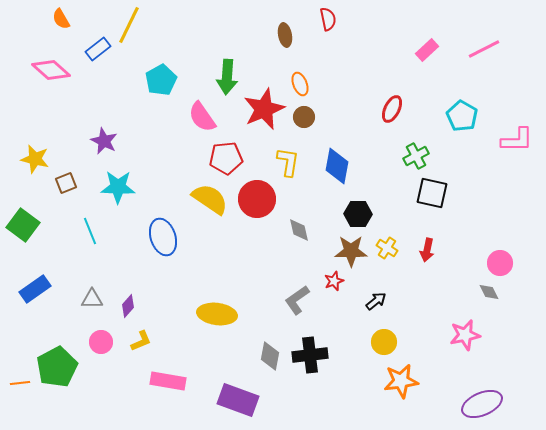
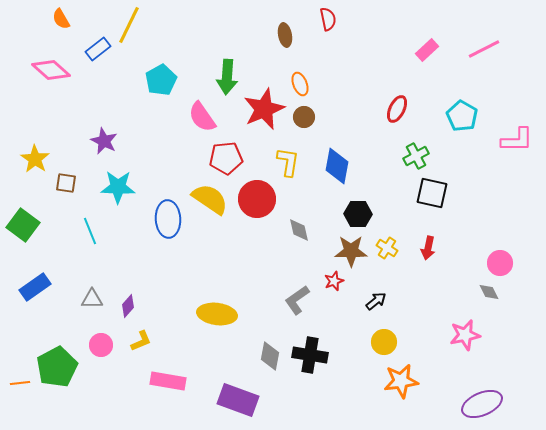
red ellipse at (392, 109): moved 5 px right
yellow star at (35, 159): rotated 20 degrees clockwise
brown square at (66, 183): rotated 30 degrees clockwise
blue ellipse at (163, 237): moved 5 px right, 18 px up; rotated 15 degrees clockwise
red arrow at (427, 250): moved 1 px right, 2 px up
blue rectangle at (35, 289): moved 2 px up
pink circle at (101, 342): moved 3 px down
black cross at (310, 355): rotated 16 degrees clockwise
